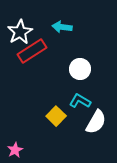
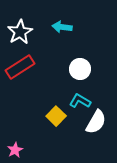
red rectangle: moved 12 px left, 16 px down
